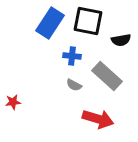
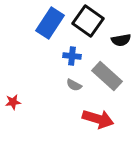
black square: rotated 24 degrees clockwise
